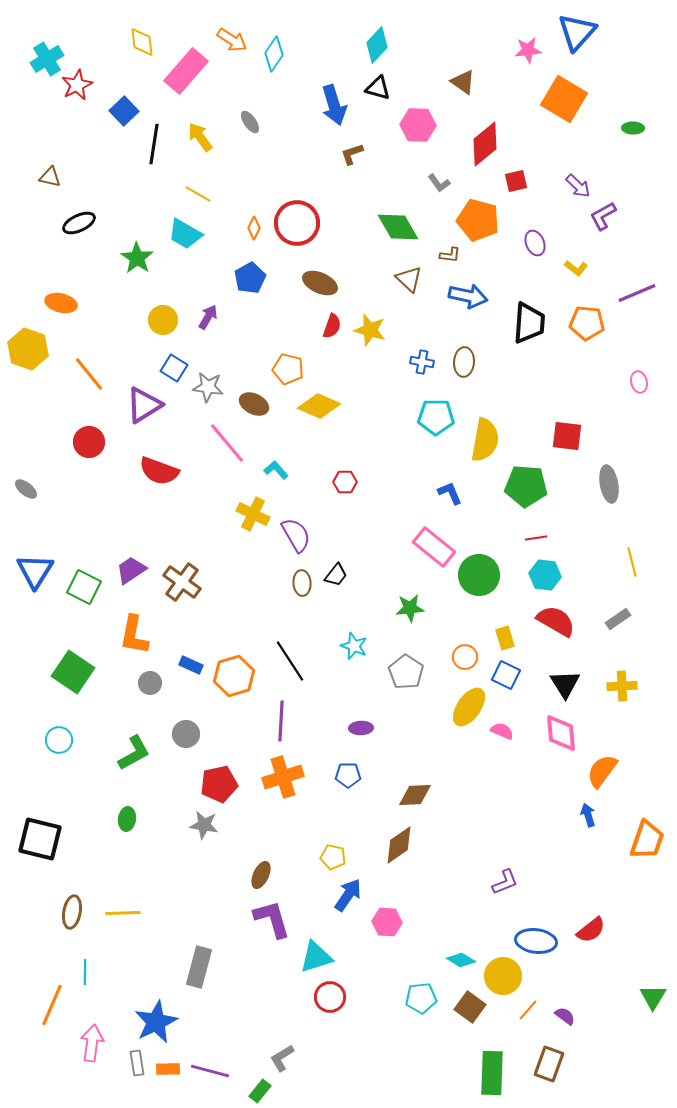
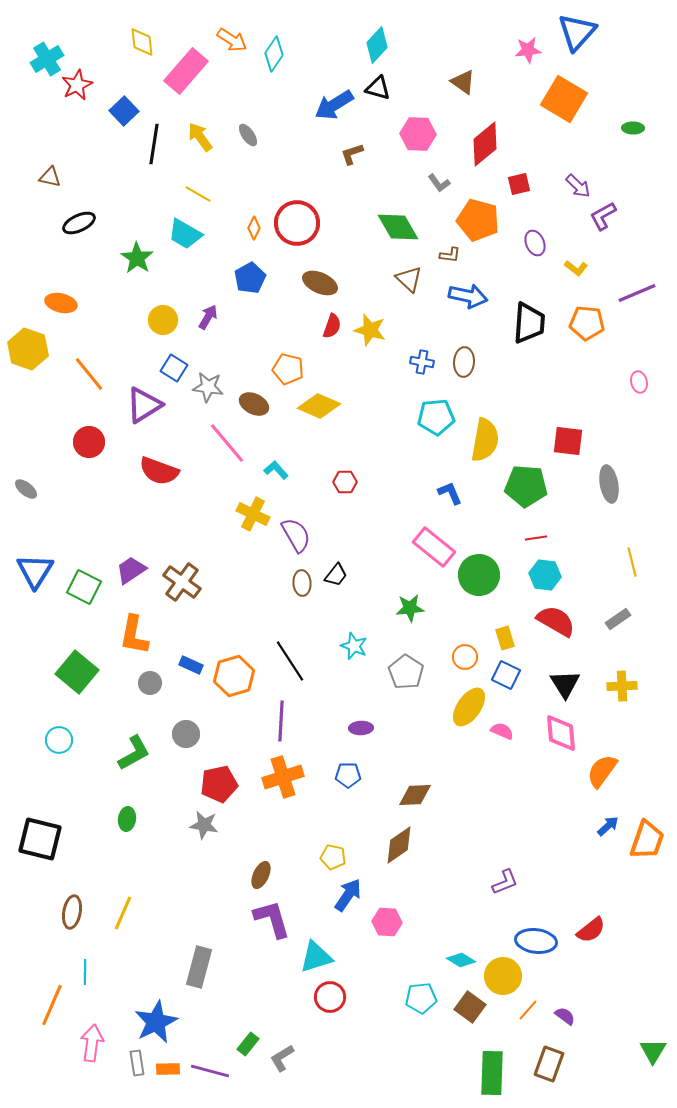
blue arrow at (334, 105): rotated 75 degrees clockwise
gray ellipse at (250, 122): moved 2 px left, 13 px down
pink hexagon at (418, 125): moved 9 px down
red square at (516, 181): moved 3 px right, 3 px down
cyan pentagon at (436, 417): rotated 6 degrees counterclockwise
red square at (567, 436): moved 1 px right, 5 px down
green square at (73, 672): moved 4 px right; rotated 6 degrees clockwise
blue arrow at (588, 815): moved 20 px right, 11 px down; rotated 65 degrees clockwise
yellow line at (123, 913): rotated 64 degrees counterclockwise
green triangle at (653, 997): moved 54 px down
green rectangle at (260, 1091): moved 12 px left, 47 px up
